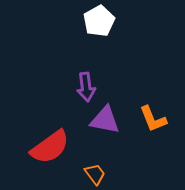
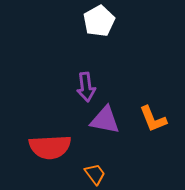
red semicircle: rotated 33 degrees clockwise
